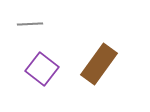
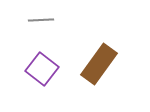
gray line: moved 11 px right, 4 px up
